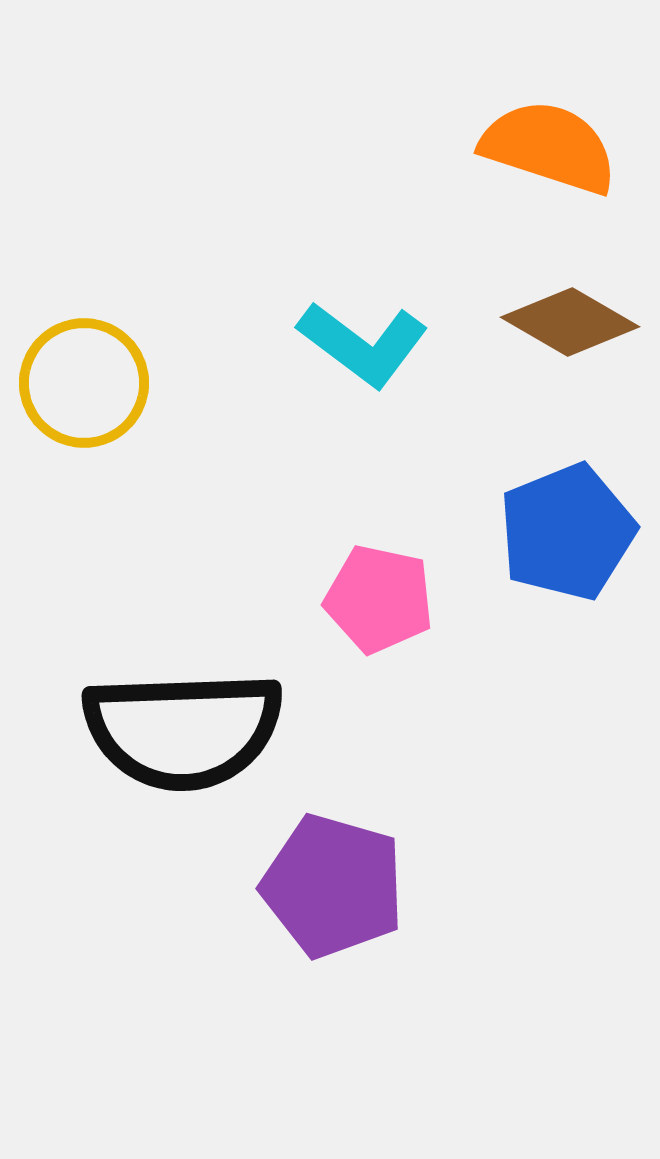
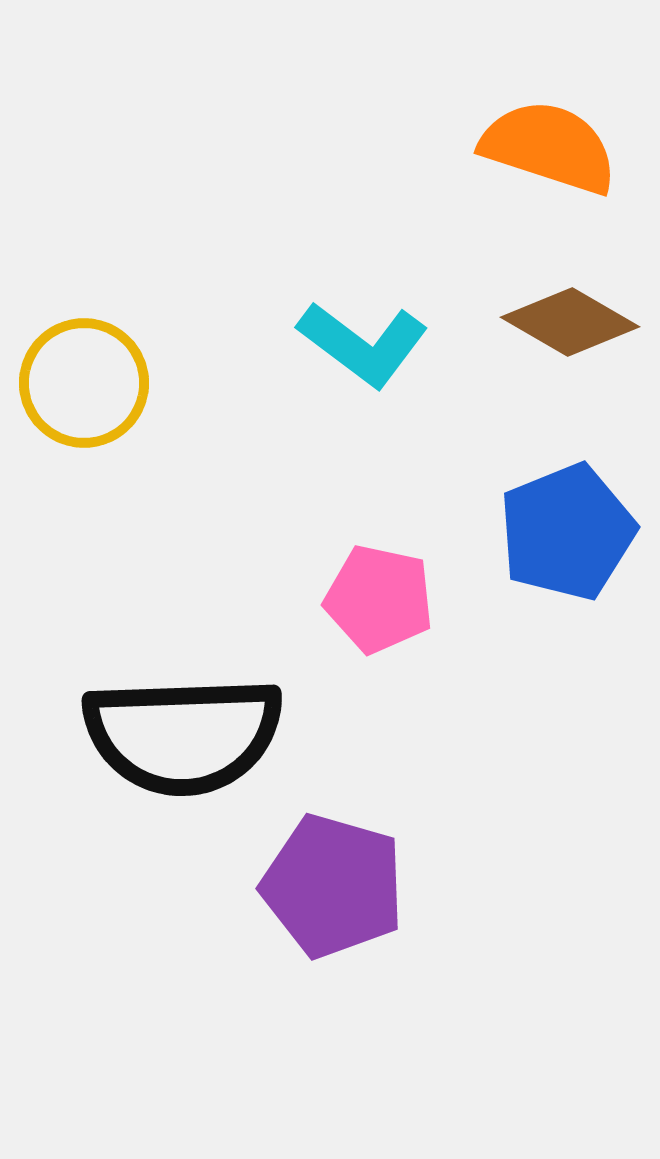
black semicircle: moved 5 px down
